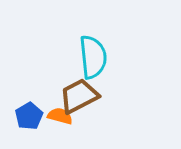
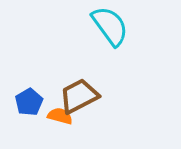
cyan semicircle: moved 17 px right, 31 px up; rotated 30 degrees counterclockwise
blue pentagon: moved 14 px up
